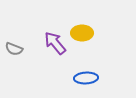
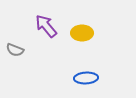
purple arrow: moved 9 px left, 17 px up
gray semicircle: moved 1 px right, 1 px down
